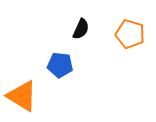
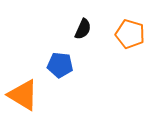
black semicircle: moved 2 px right
orange triangle: moved 1 px right, 1 px up
